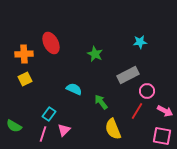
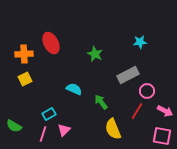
cyan rectangle: rotated 24 degrees clockwise
